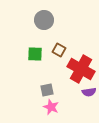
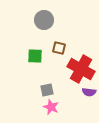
brown square: moved 2 px up; rotated 16 degrees counterclockwise
green square: moved 2 px down
purple semicircle: rotated 16 degrees clockwise
